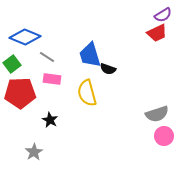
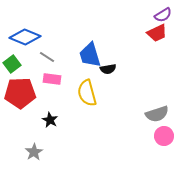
black semicircle: rotated 28 degrees counterclockwise
